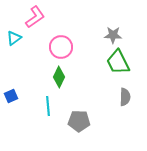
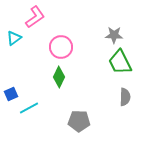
gray star: moved 1 px right
green trapezoid: moved 2 px right
blue square: moved 2 px up
cyan line: moved 19 px left, 2 px down; rotated 66 degrees clockwise
